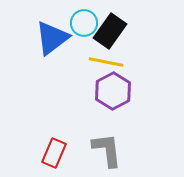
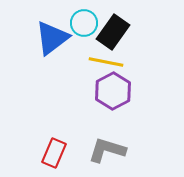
black rectangle: moved 3 px right, 1 px down
gray L-shape: rotated 66 degrees counterclockwise
